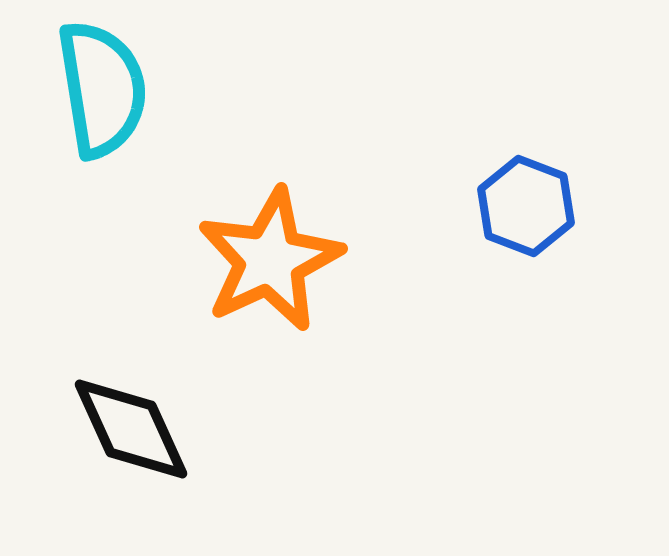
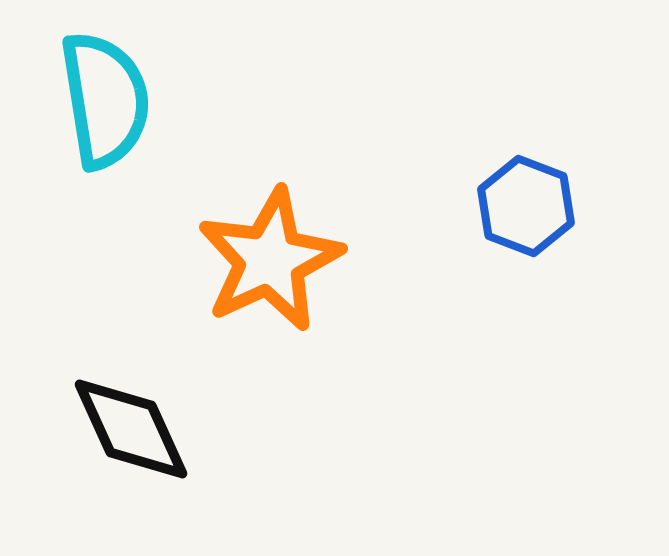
cyan semicircle: moved 3 px right, 11 px down
